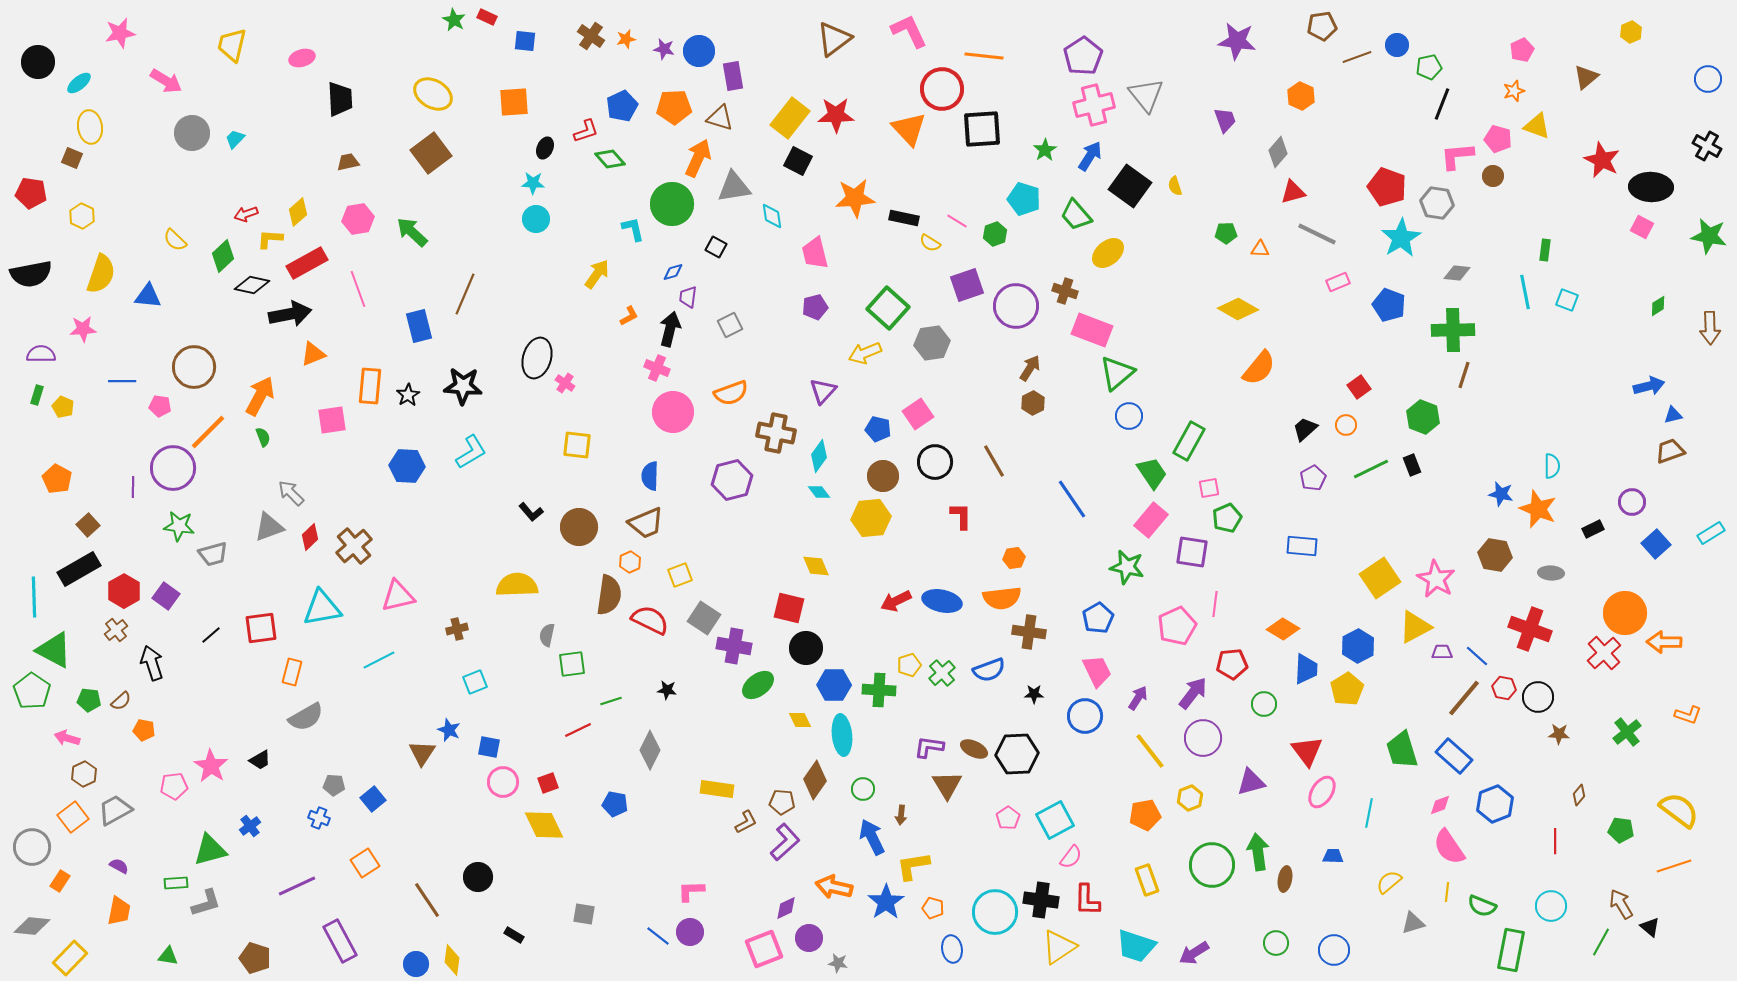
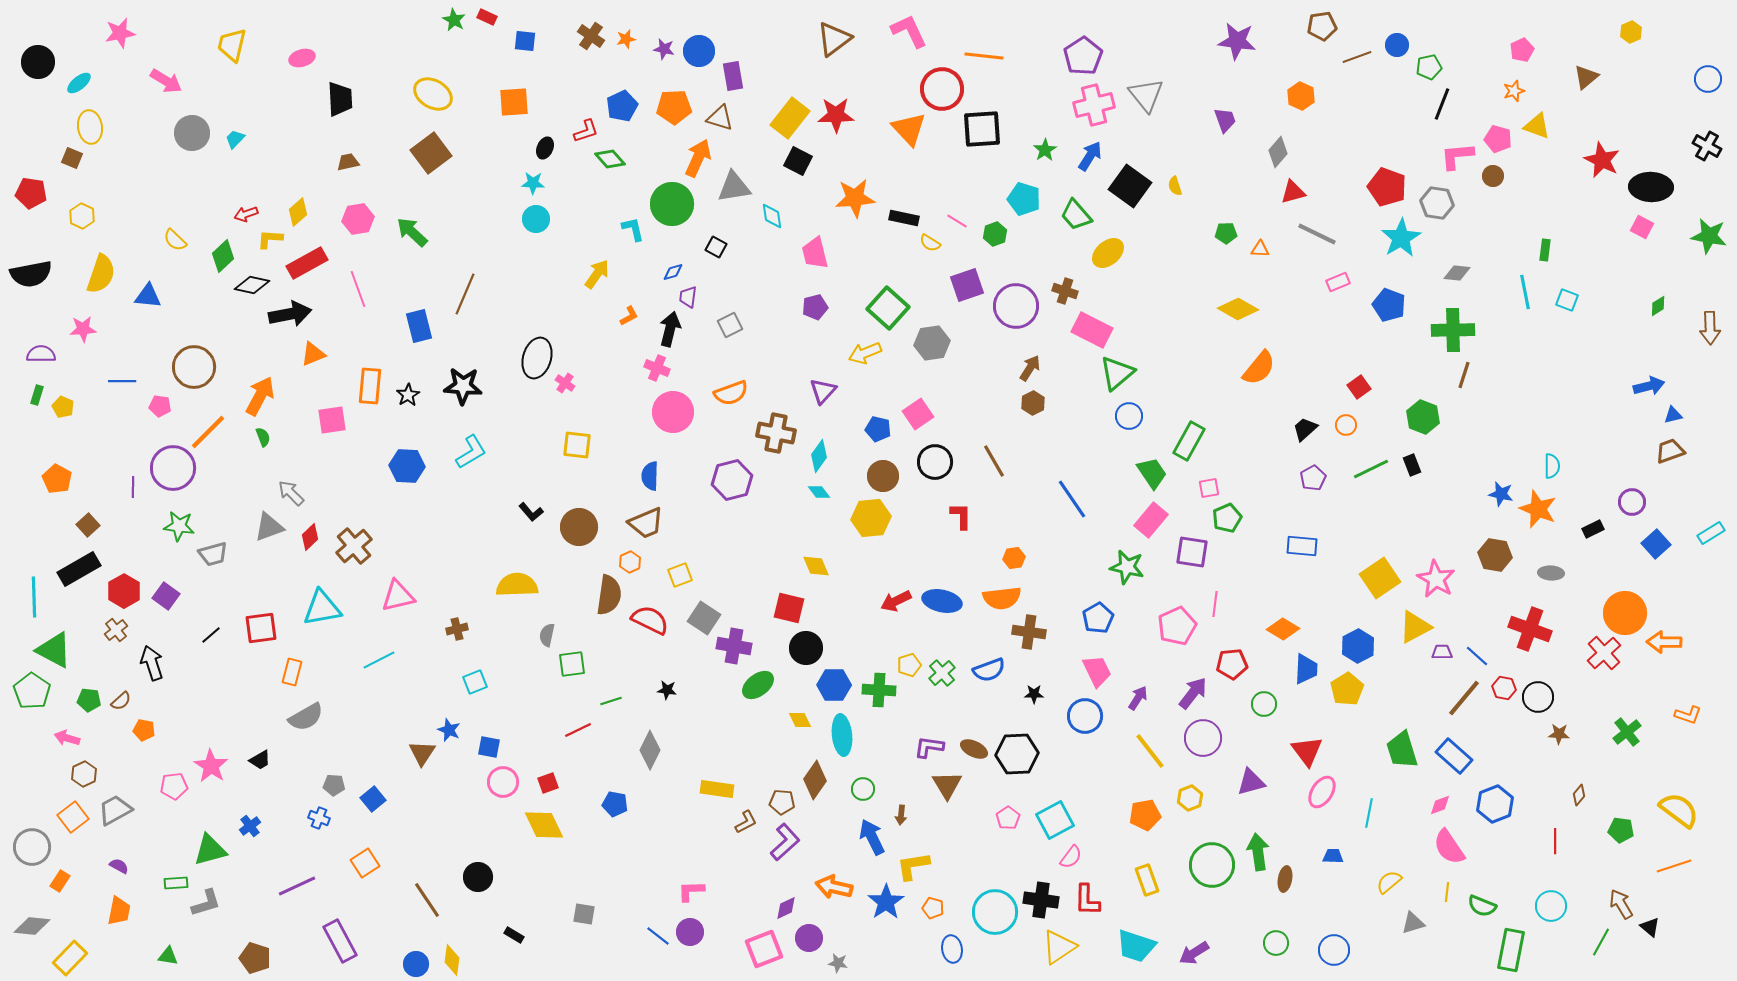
pink rectangle at (1092, 330): rotated 6 degrees clockwise
